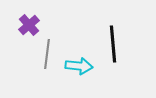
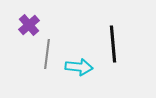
cyan arrow: moved 1 px down
